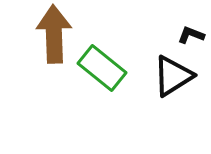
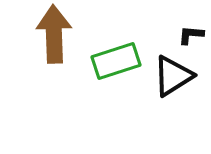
black L-shape: rotated 16 degrees counterclockwise
green rectangle: moved 14 px right, 7 px up; rotated 57 degrees counterclockwise
